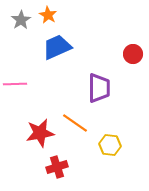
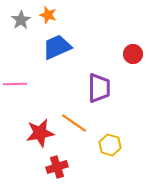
orange star: rotated 12 degrees counterclockwise
orange line: moved 1 px left
yellow hexagon: rotated 10 degrees clockwise
